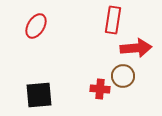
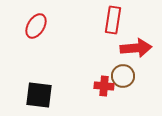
red cross: moved 4 px right, 3 px up
black square: rotated 12 degrees clockwise
